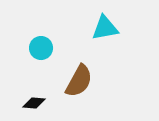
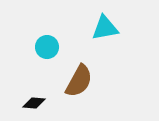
cyan circle: moved 6 px right, 1 px up
